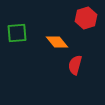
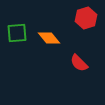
orange diamond: moved 8 px left, 4 px up
red semicircle: moved 4 px right, 2 px up; rotated 60 degrees counterclockwise
